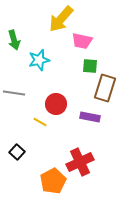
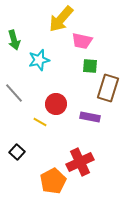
brown rectangle: moved 3 px right
gray line: rotated 40 degrees clockwise
